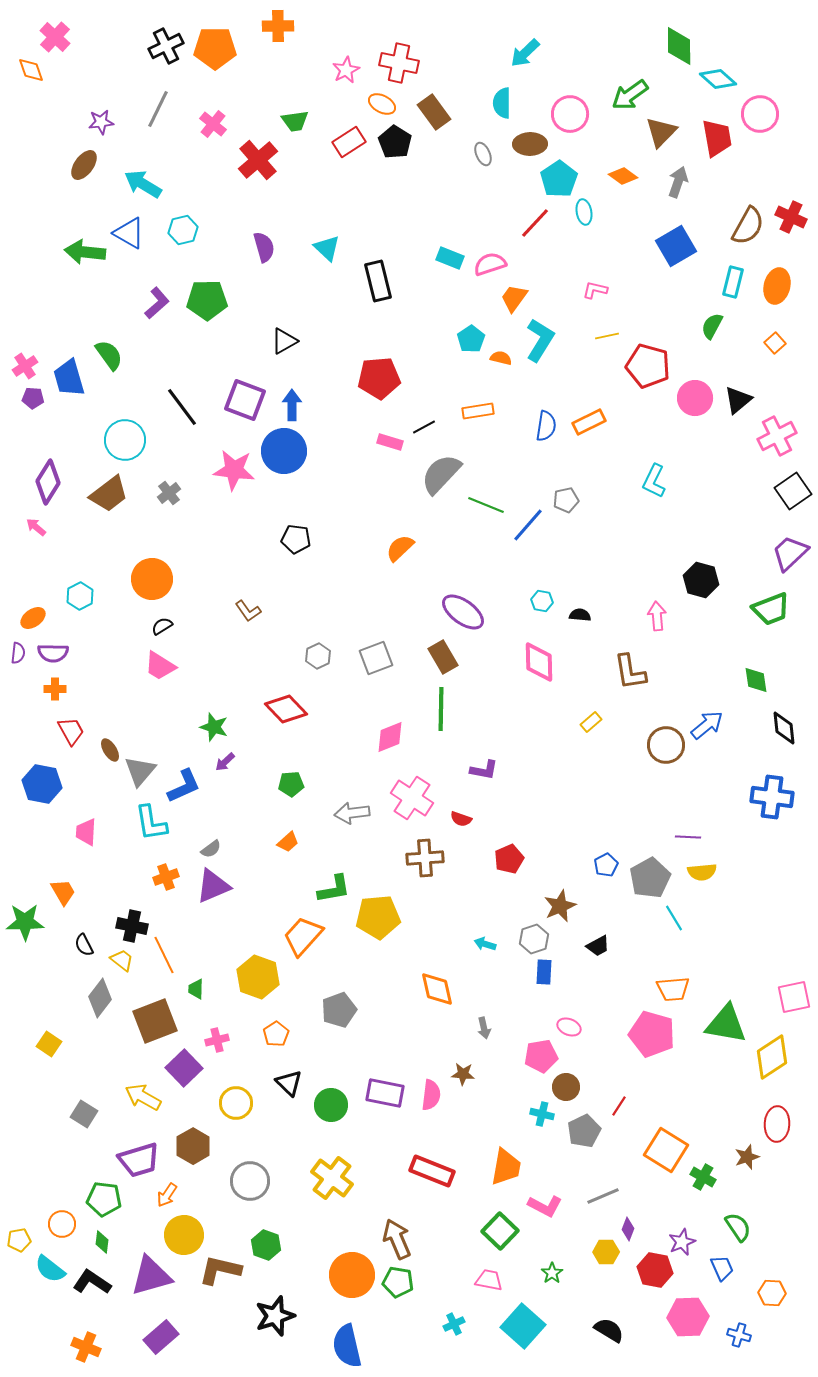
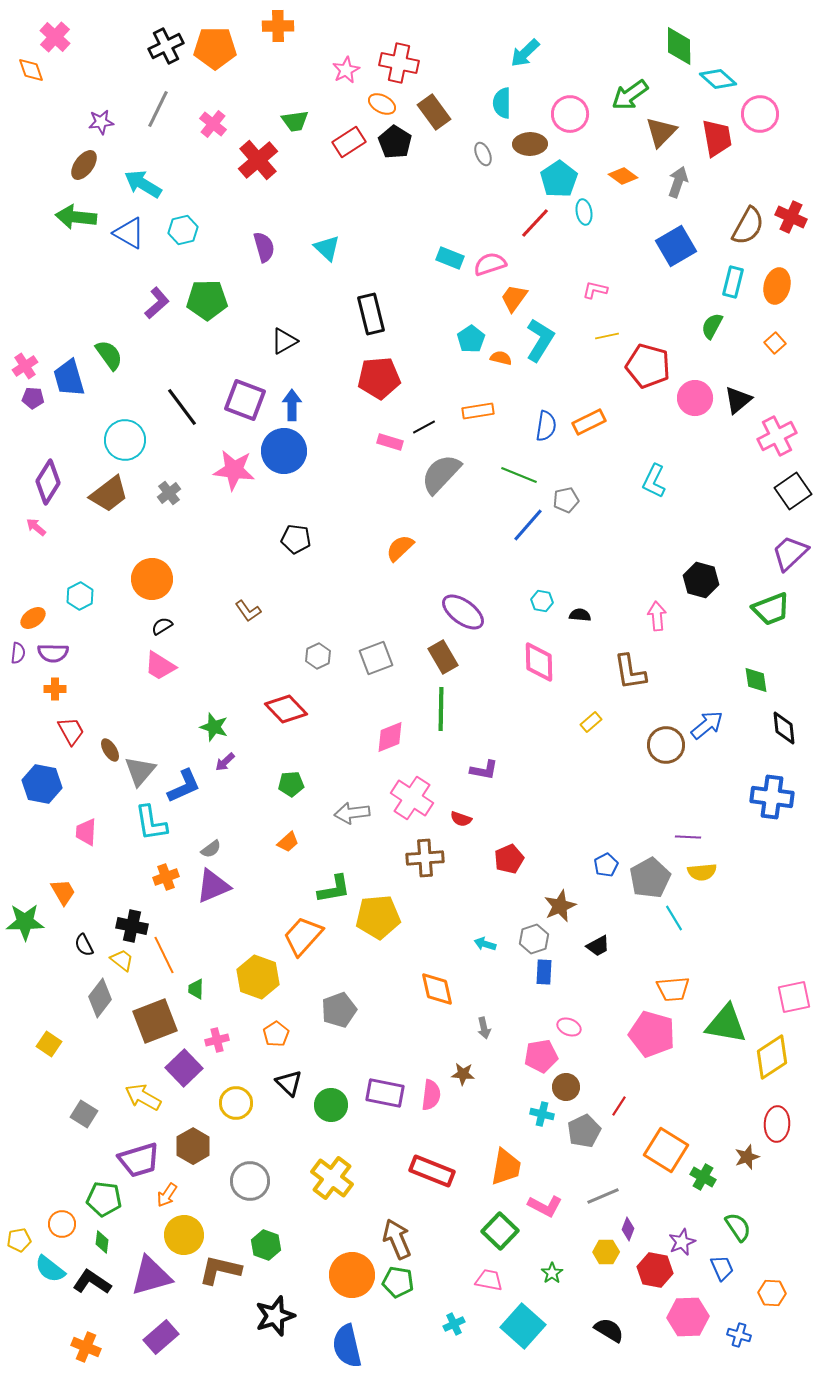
green arrow at (85, 252): moved 9 px left, 35 px up
black rectangle at (378, 281): moved 7 px left, 33 px down
green line at (486, 505): moved 33 px right, 30 px up
